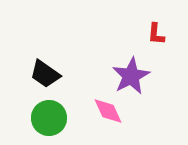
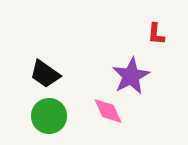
green circle: moved 2 px up
